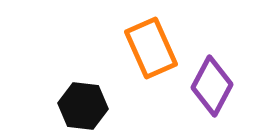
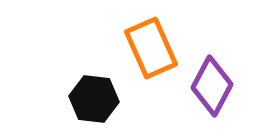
black hexagon: moved 11 px right, 7 px up
